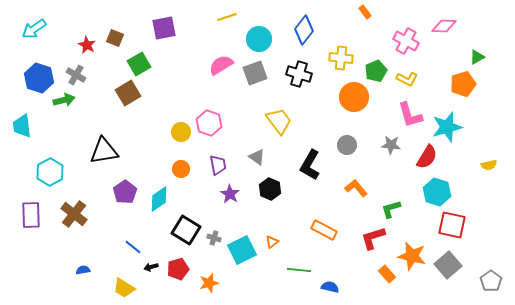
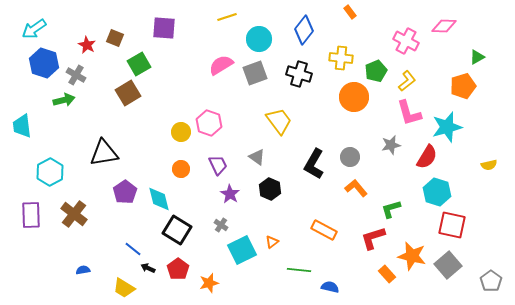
orange rectangle at (365, 12): moved 15 px left
purple square at (164, 28): rotated 15 degrees clockwise
blue hexagon at (39, 78): moved 5 px right, 15 px up
yellow L-shape at (407, 79): moved 2 px down; rotated 65 degrees counterclockwise
orange pentagon at (463, 84): moved 2 px down
pink L-shape at (410, 115): moved 1 px left, 2 px up
gray circle at (347, 145): moved 3 px right, 12 px down
gray star at (391, 145): rotated 18 degrees counterclockwise
black triangle at (104, 151): moved 2 px down
purple trapezoid at (218, 165): rotated 15 degrees counterclockwise
black L-shape at (310, 165): moved 4 px right, 1 px up
cyan diamond at (159, 199): rotated 68 degrees counterclockwise
black square at (186, 230): moved 9 px left
gray cross at (214, 238): moved 7 px right, 13 px up; rotated 16 degrees clockwise
blue line at (133, 247): moved 2 px down
black arrow at (151, 267): moved 3 px left, 1 px down; rotated 40 degrees clockwise
red pentagon at (178, 269): rotated 20 degrees counterclockwise
